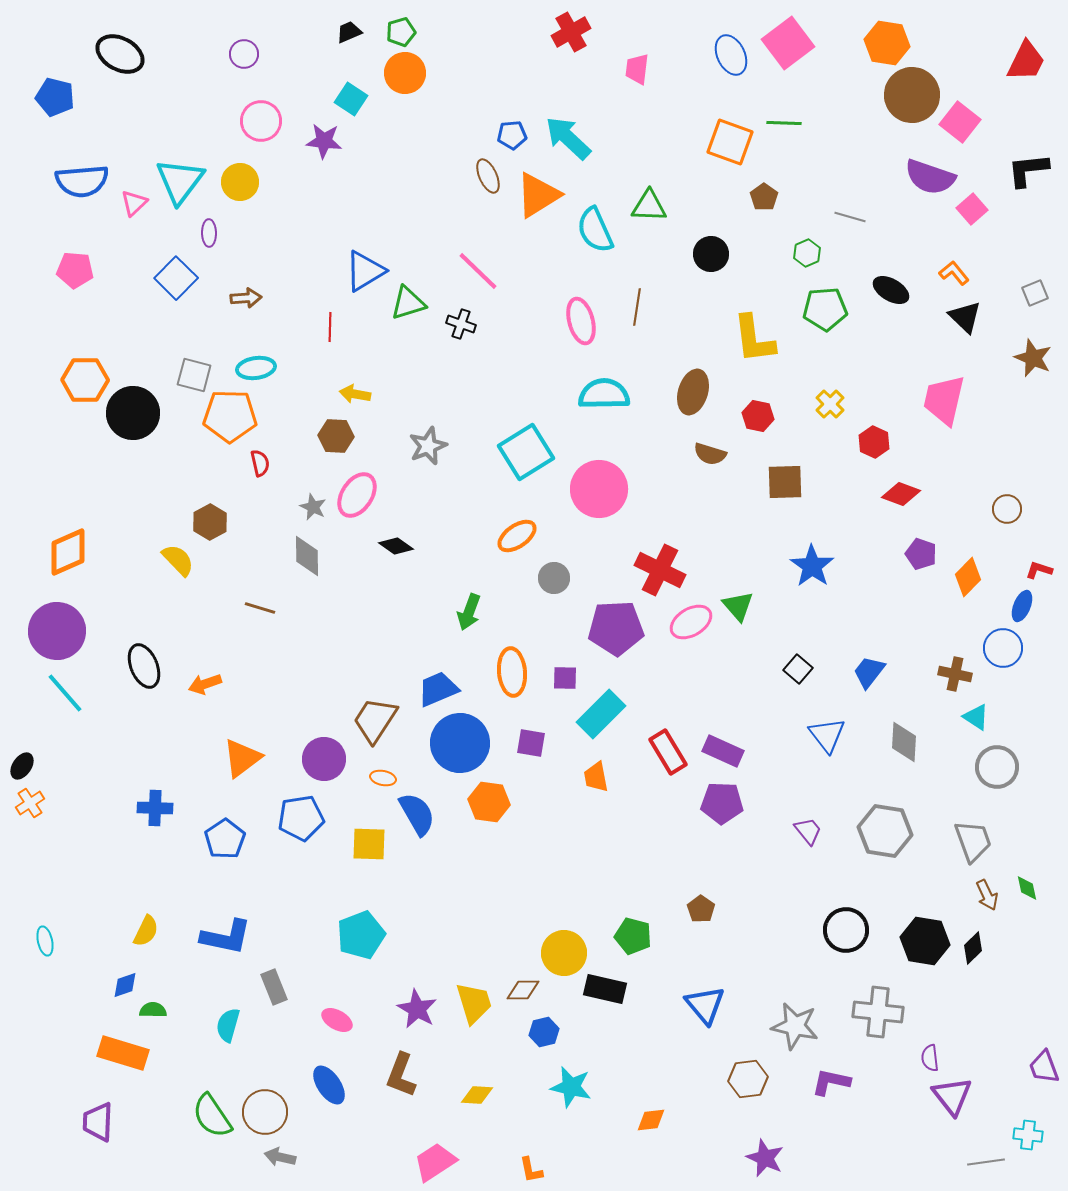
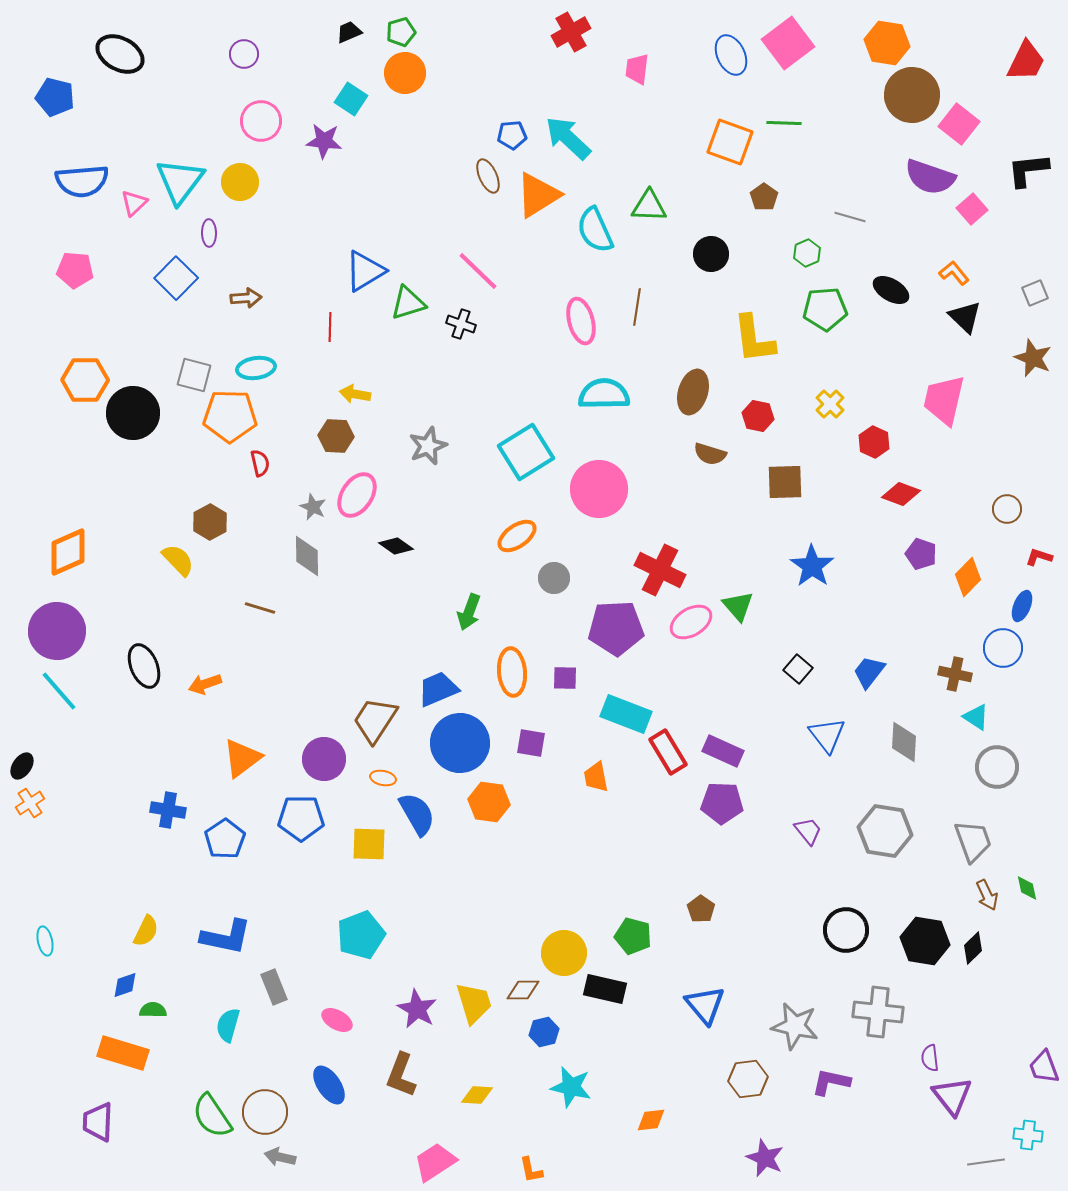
pink square at (960, 122): moved 1 px left, 2 px down
red L-shape at (1039, 570): moved 13 px up
cyan line at (65, 693): moved 6 px left, 2 px up
cyan rectangle at (601, 714): moved 25 px right; rotated 66 degrees clockwise
blue cross at (155, 808): moved 13 px right, 2 px down; rotated 8 degrees clockwise
blue pentagon at (301, 818): rotated 9 degrees clockwise
